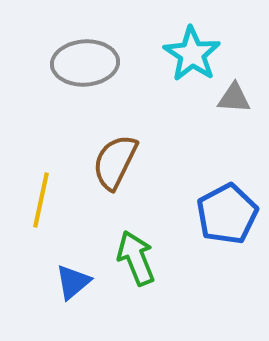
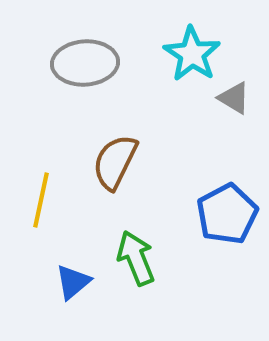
gray triangle: rotated 27 degrees clockwise
